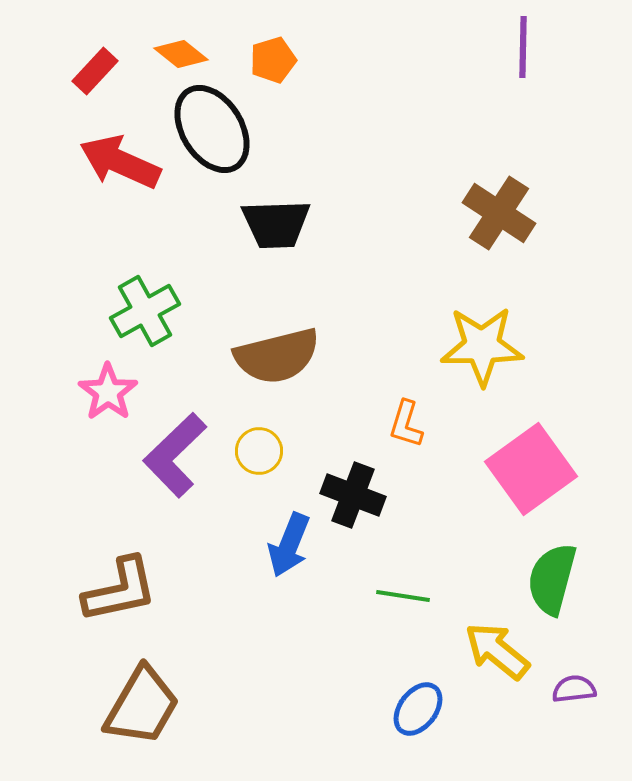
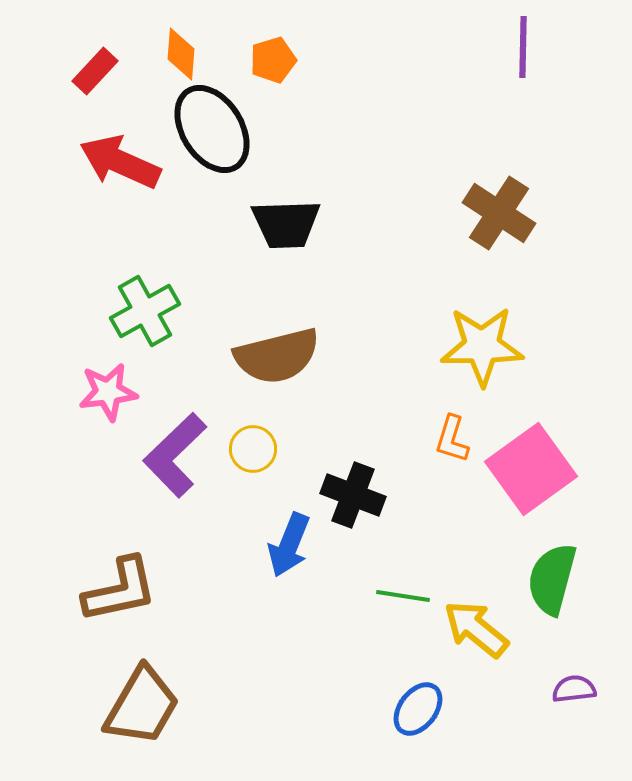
orange diamond: rotated 56 degrees clockwise
black trapezoid: moved 10 px right
pink star: rotated 28 degrees clockwise
orange L-shape: moved 46 px right, 15 px down
yellow circle: moved 6 px left, 2 px up
yellow arrow: moved 21 px left, 22 px up
